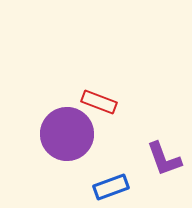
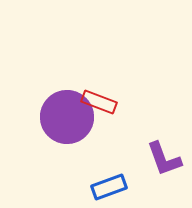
purple circle: moved 17 px up
blue rectangle: moved 2 px left
